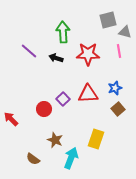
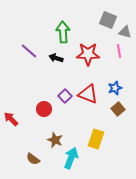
gray square: rotated 36 degrees clockwise
red triangle: rotated 25 degrees clockwise
purple square: moved 2 px right, 3 px up
